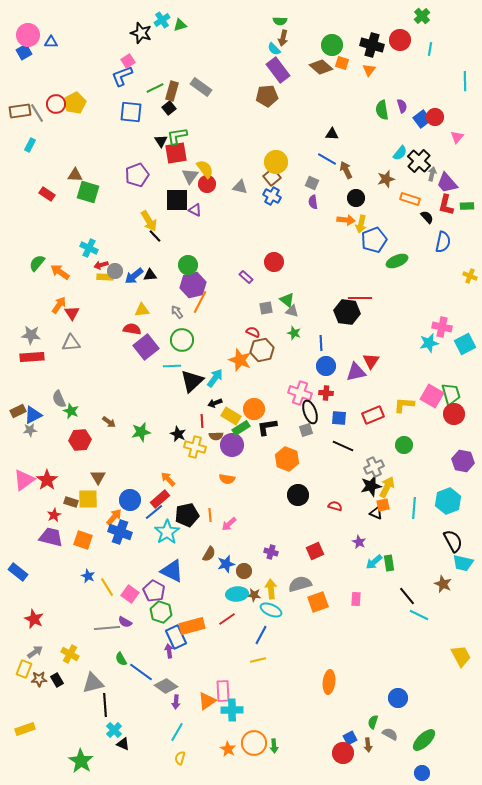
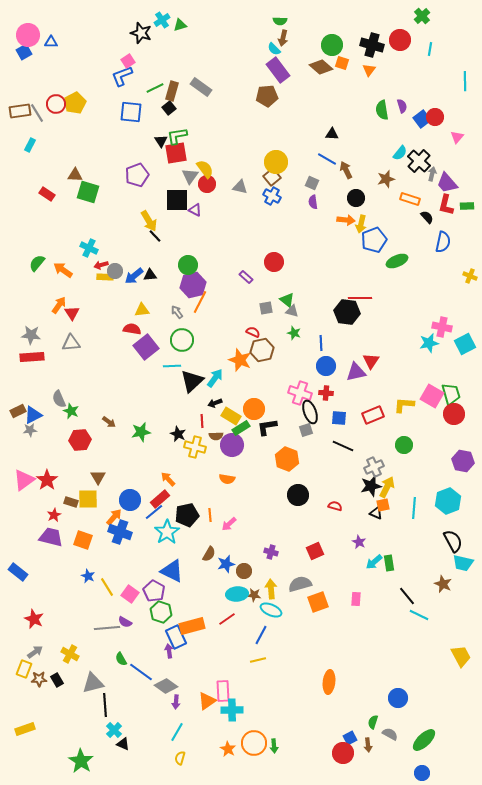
orange arrow at (60, 272): moved 3 px right, 2 px up
